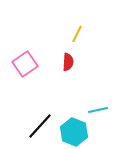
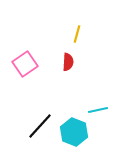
yellow line: rotated 12 degrees counterclockwise
